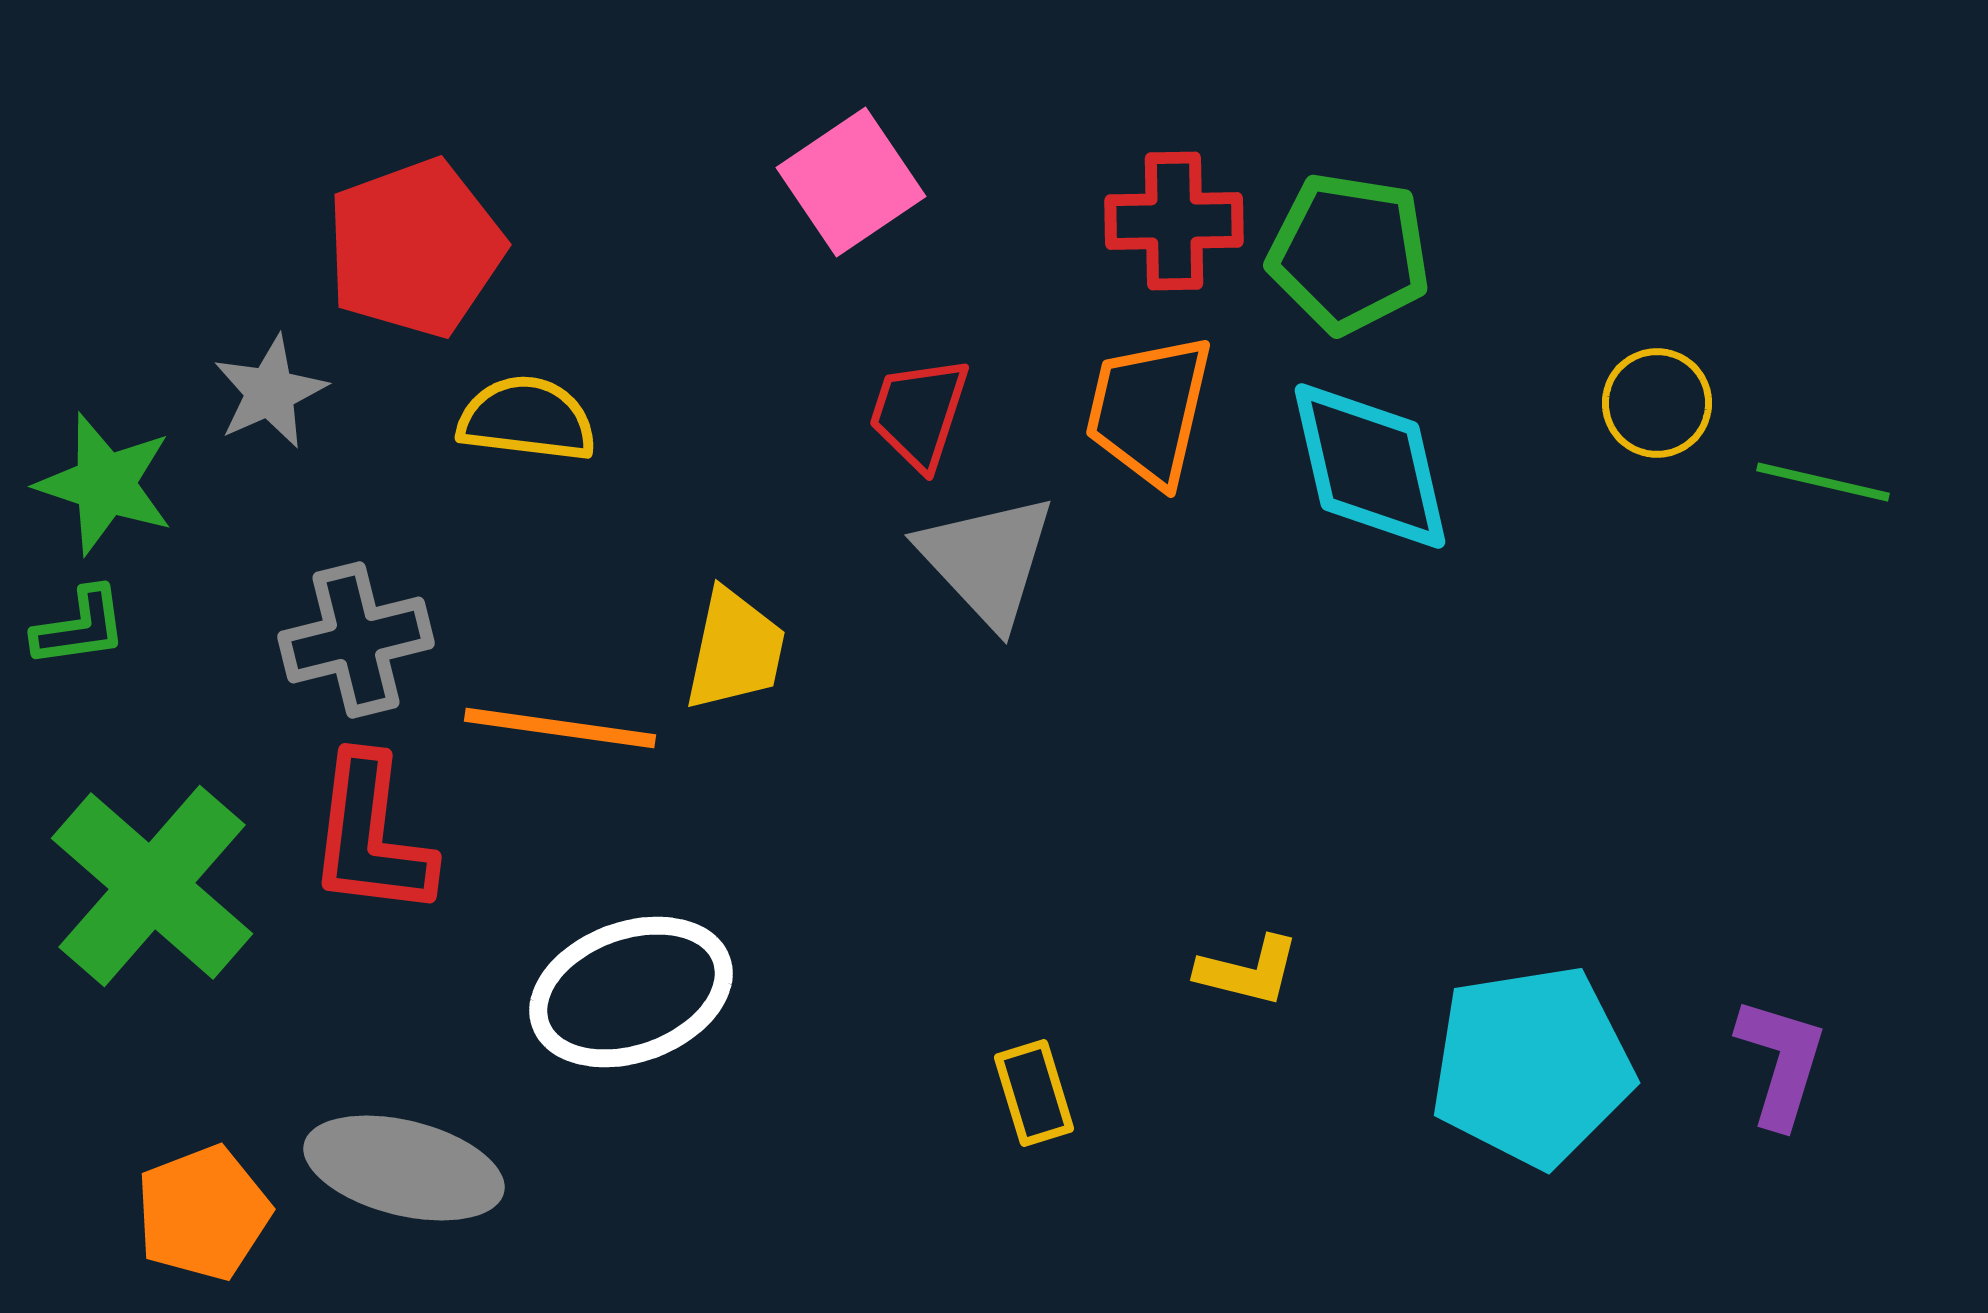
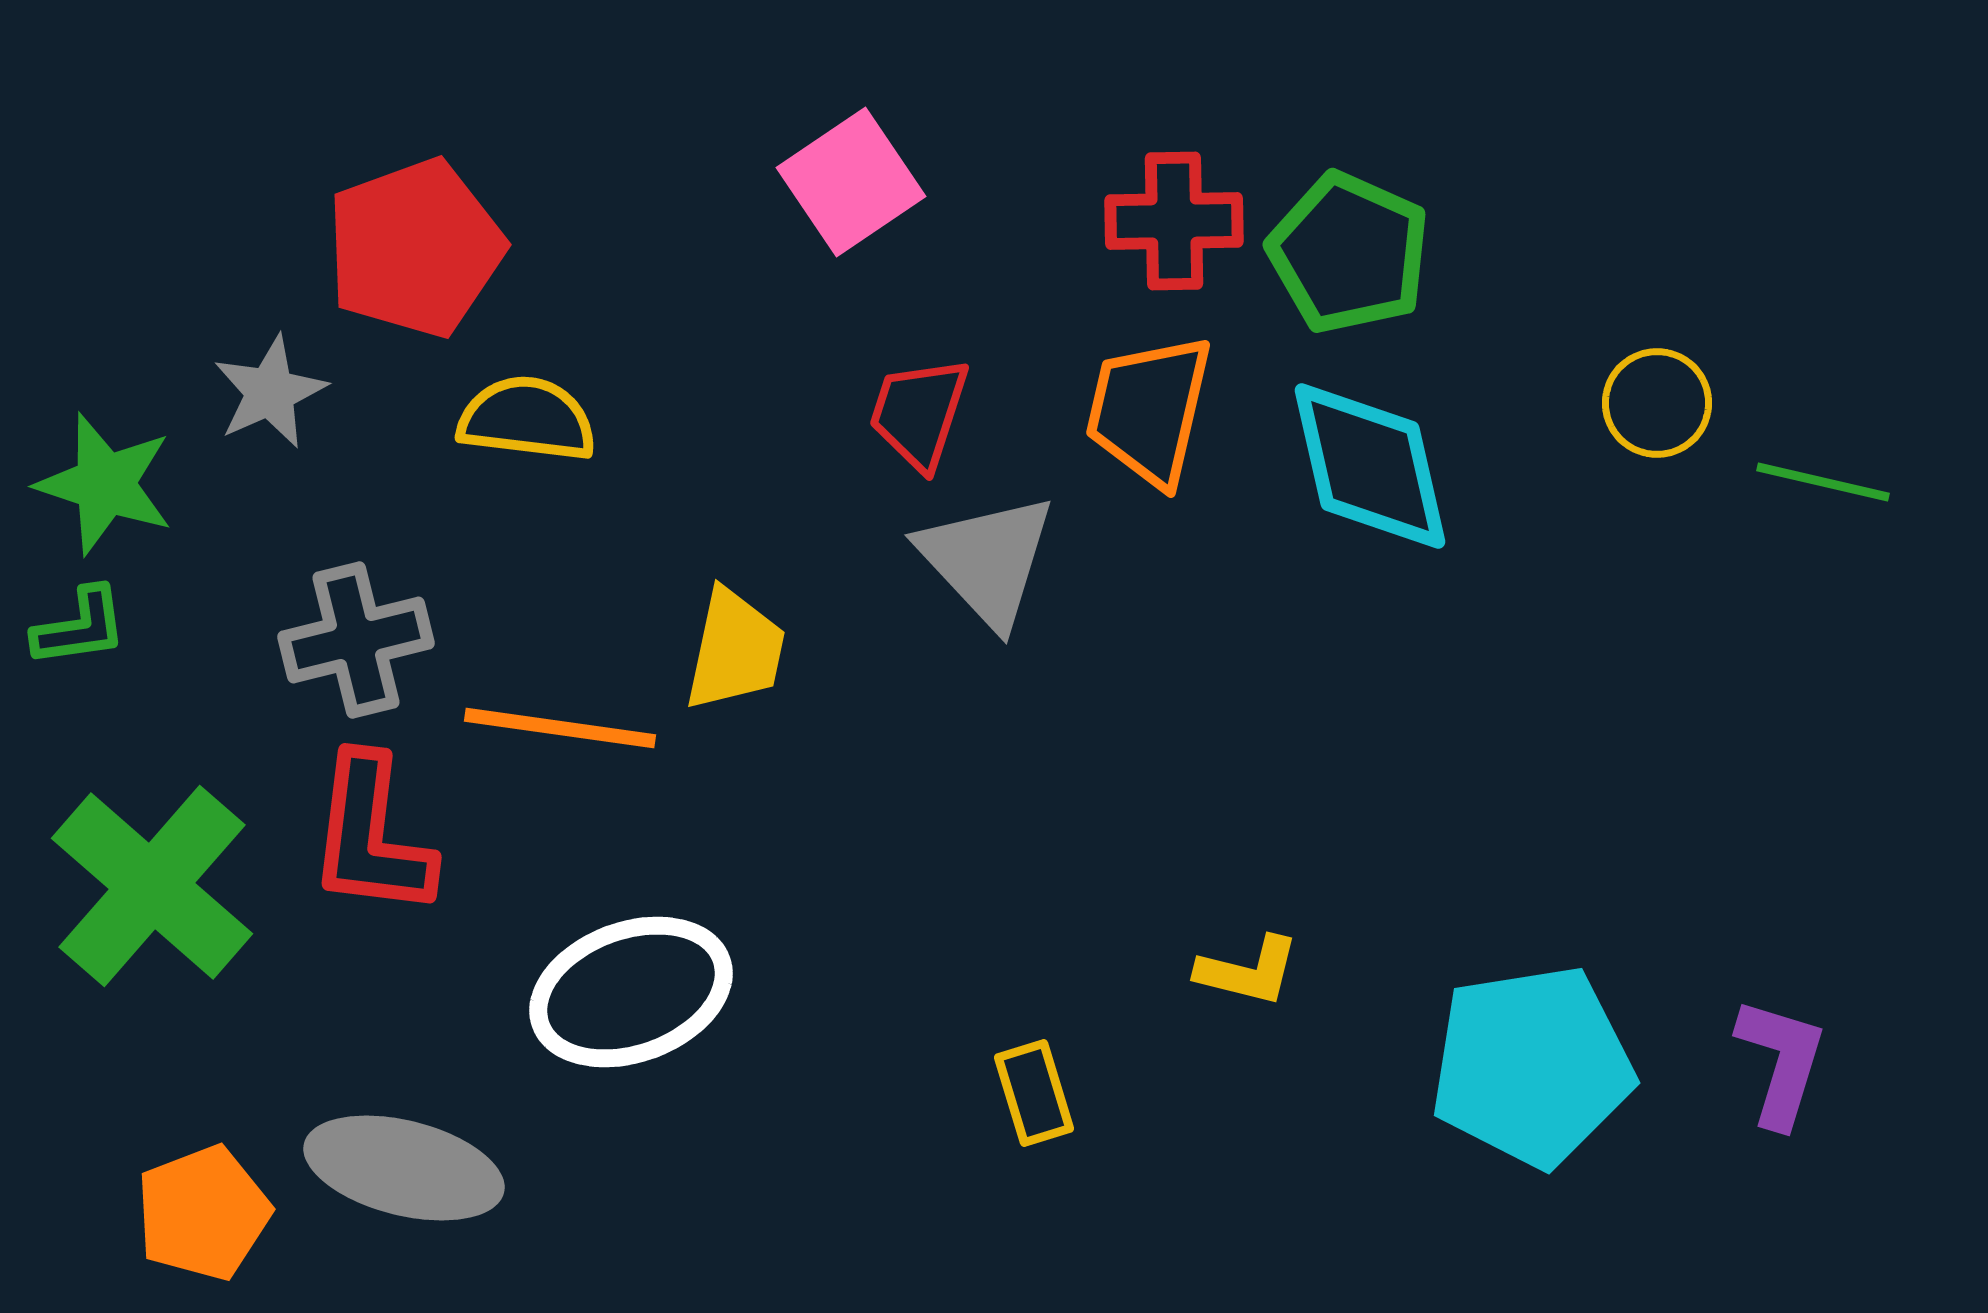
green pentagon: rotated 15 degrees clockwise
